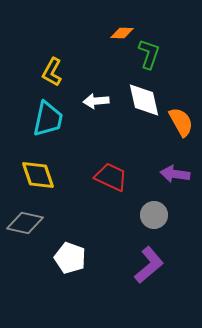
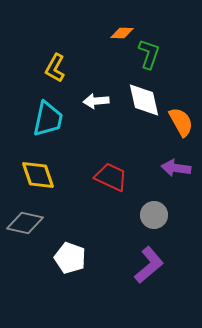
yellow L-shape: moved 3 px right, 4 px up
purple arrow: moved 1 px right, 6 px up
